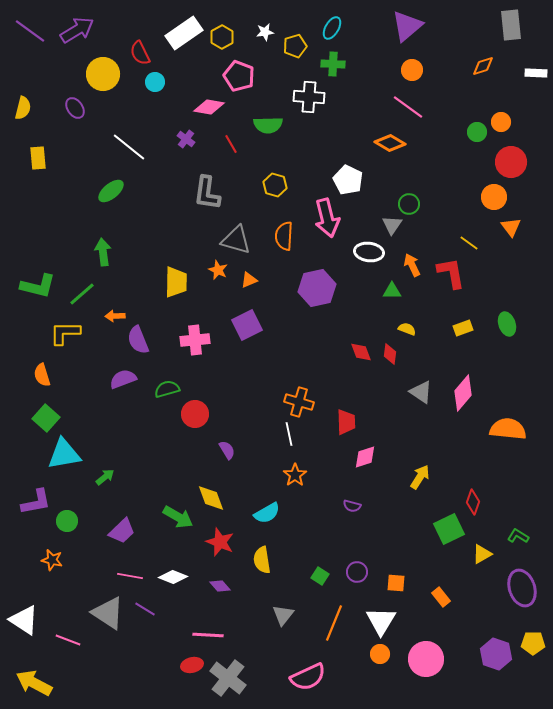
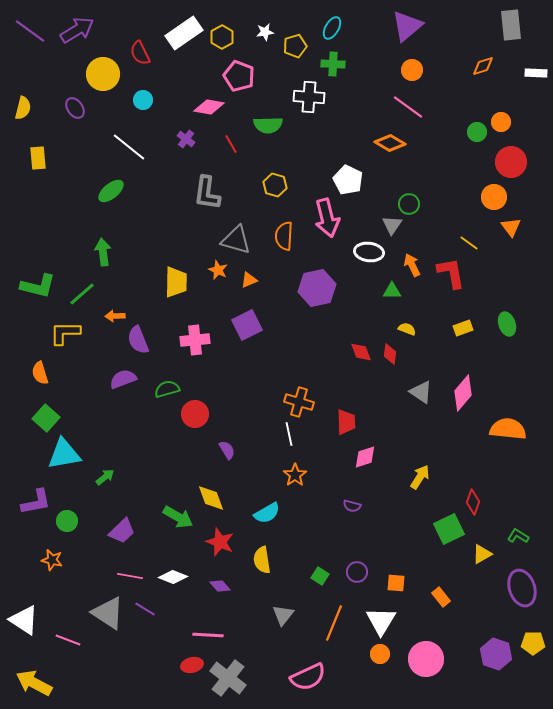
cyan circle at (155, 82): moved 12 px left, 18 px down
orange semicircle at (42, 375): moved 2 px left, 2 px up
